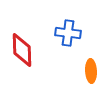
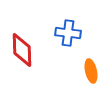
orange ellipse: rotated 10 degrees counterclockwise
